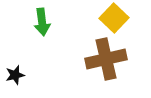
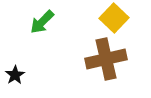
green arrow: rotated 52 degrees clockwise
black star: rotated 18 degrees counterclockwise
